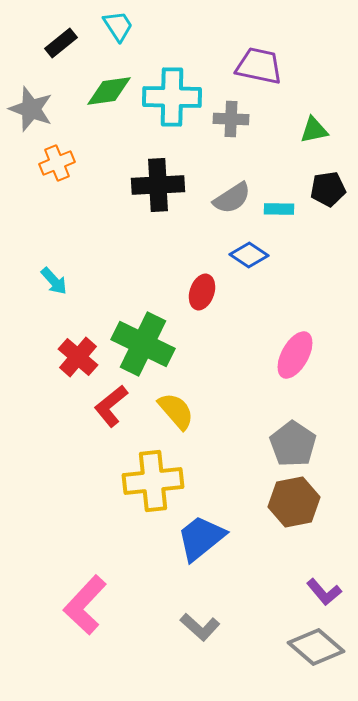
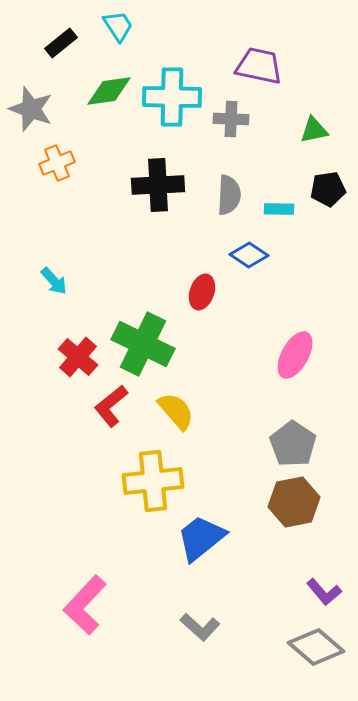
gray semicircle: moved 3 px left, 3 px up; rotated 54 degrees counterclockwise
